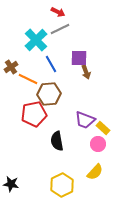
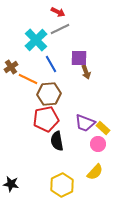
red pentagon: moved 12 px right, 5 px down
purple trapezoid: moved 3 px down
